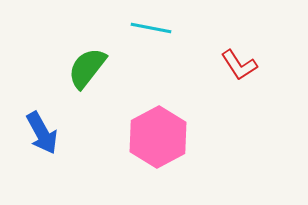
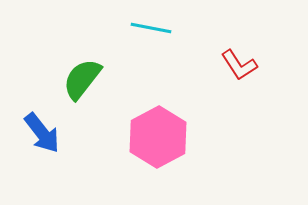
green semicircle: moved 5 px left, 11 px down
blue arrow: rotated 9 degrees counterclockwise
